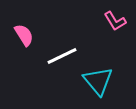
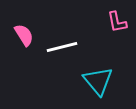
pink L-shape: moved 2 px right, 1 px down; rotated 20 degrees clockwise
white line: moved 9 px up; rotated 12 degrees clockwise
